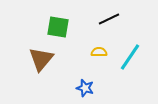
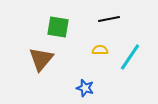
black line: rotated 15 degrees clockwise
yellow semicircle: moved 1 px right, 2 px up
